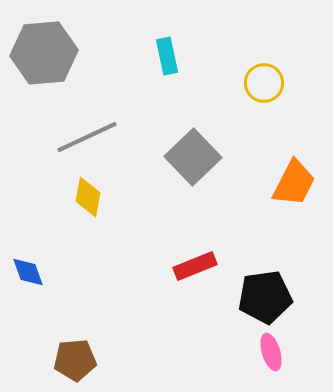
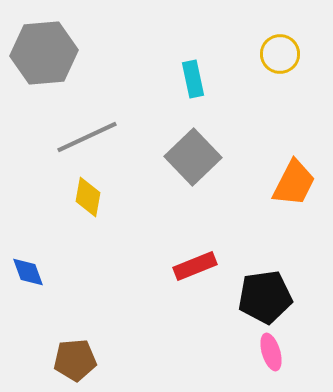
cyan rectangle: moved 26 px right, 23 px down
yellow circle: moved 16 px right, 29 px up
